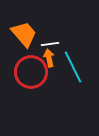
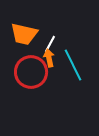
orange trapezoid: rotated 144 degrees clockwise
white line: rotated 54 degrees counterclockwise
cyan line: moved 2 px up
